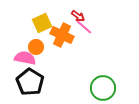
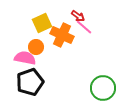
black pentagon: rotated 20 degrees clockwise
